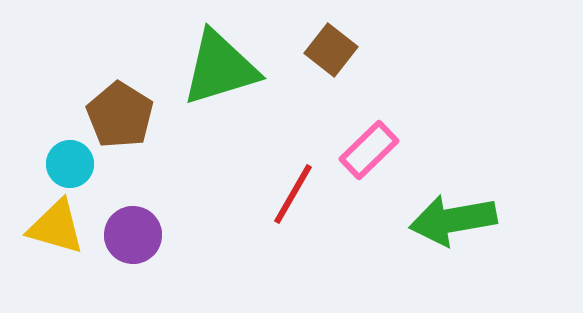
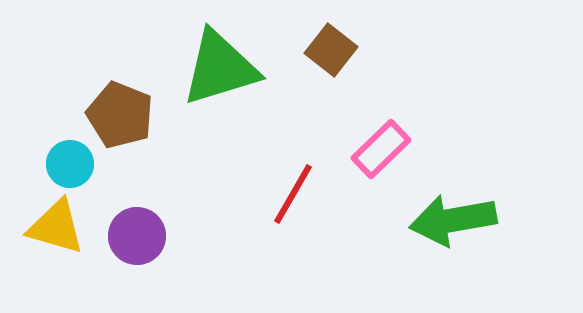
brown pentagon: rotated 10 degrees counterclockwise
pink rectangle: moved 12 px right, 1 px up
purple circle: moved 4 px right, 1 px down
